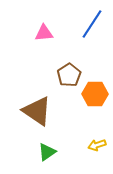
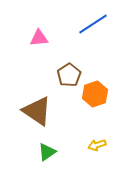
blue line: moved 1 px right; rotated 24 degrees clockwise
pink triangle: moved 5 px left, 5 px down
orange hexagon: rotated 20 degrees counterclockwise
